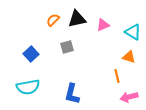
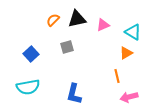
orange triangle: moved 3 px left, 4 px up; rotated 48 degrees counterclockwise
blue L-shape: moved 2 px right
